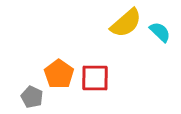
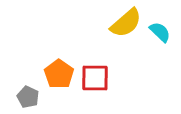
gray pentagon: moved 4 px left
